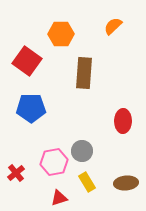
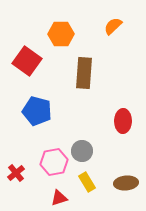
blue pentagon: moved 6 px right, 3 px down; rotated 16 degrees clockwise
